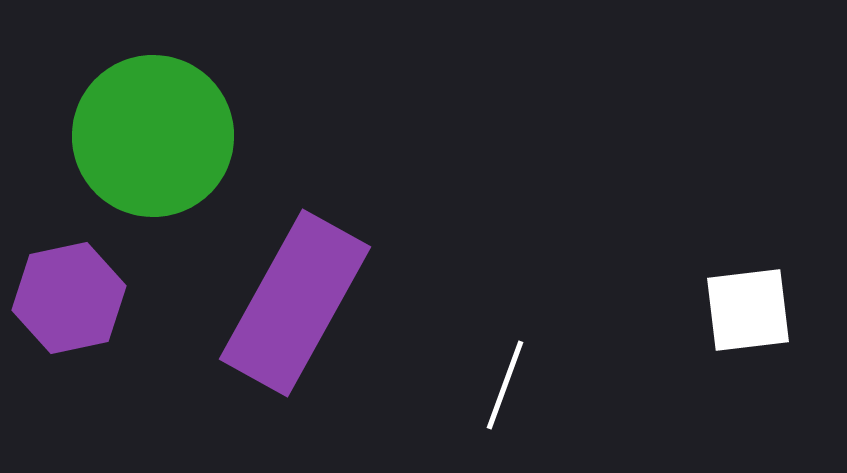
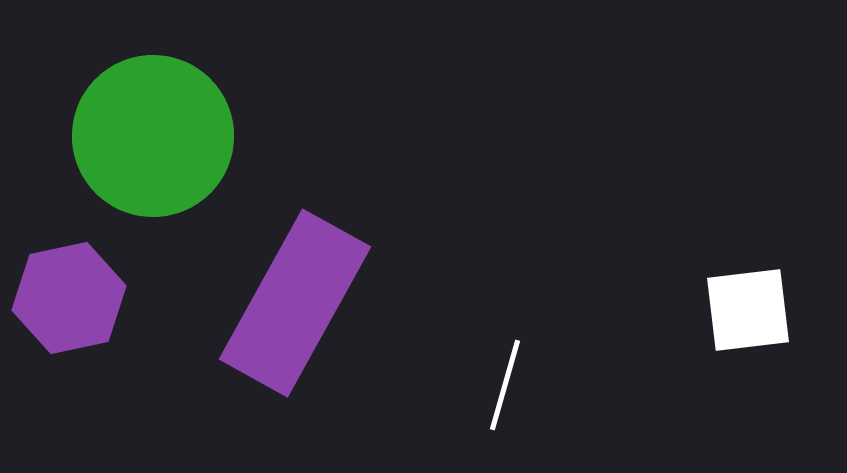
white line: rotated 4 degrees counterclockwise
